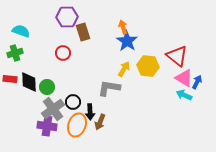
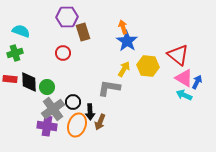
red triangle: moved 1 px right, 1 px up
